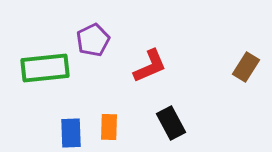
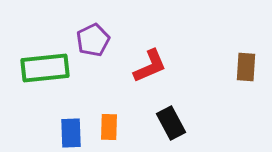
brown rectangle: rotated 28 degrees counterclockwise
